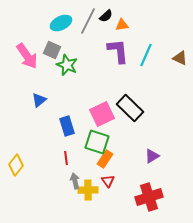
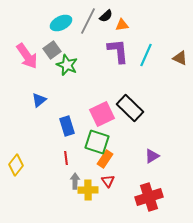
gray square: rotated 30 degrees clockwise
gray arrow: rotated 14 degrees clockwise
